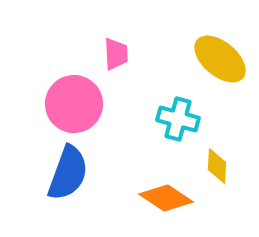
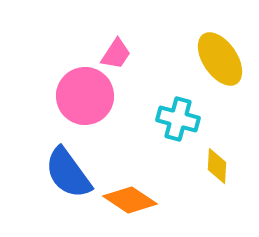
pink trapezoid: rotated 36 degrees clockwise
yellow ellipse: rotated 16 degrees clockwise
pink circle: moved 11 px right, 8 px up
blue semicircle: rotated 124 degrees clockwise
orange diamond: moved 36 px left, 2 px down
